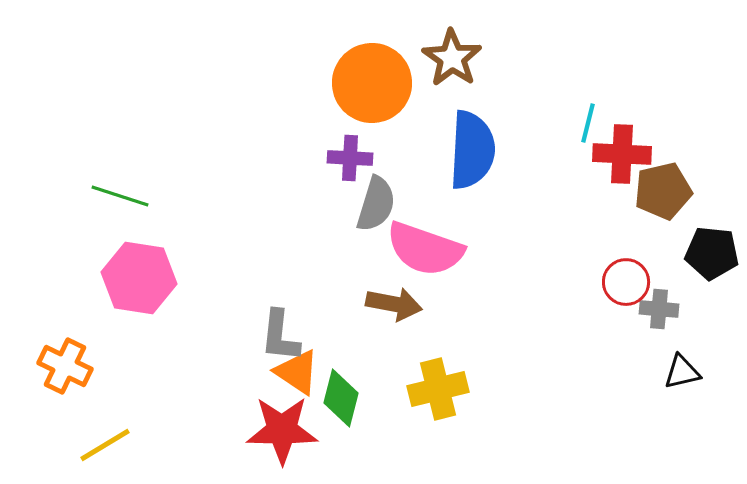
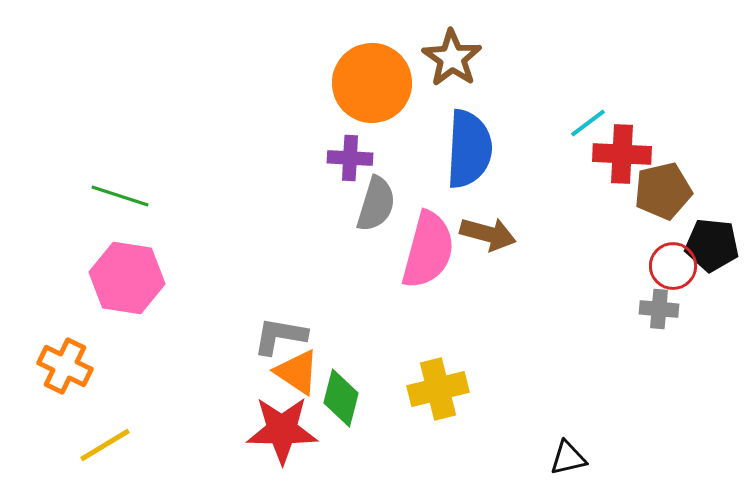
cyan line: rotated 39 degrees clockwise
blue semicircle: moved 3 px left, 1 px up
pink semicircle: moved 3 px right, 1 px down; rotated 94 degrees counterclockwise
black pentagon: moved 8 px up
pink hexagon: moved 12 px left
red circle: moved 47 px right, 16 px up
brown arrow: moved 94 px right, 70 px up; rotated 4 degrees clockwise
gray L-shape: rotated 94 degrees clockwise
black triangle: moved 114 px left, 86 px down
